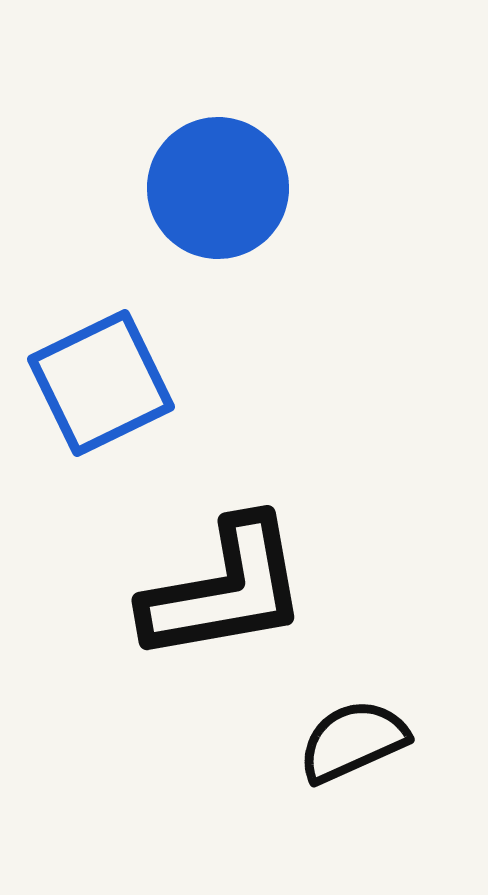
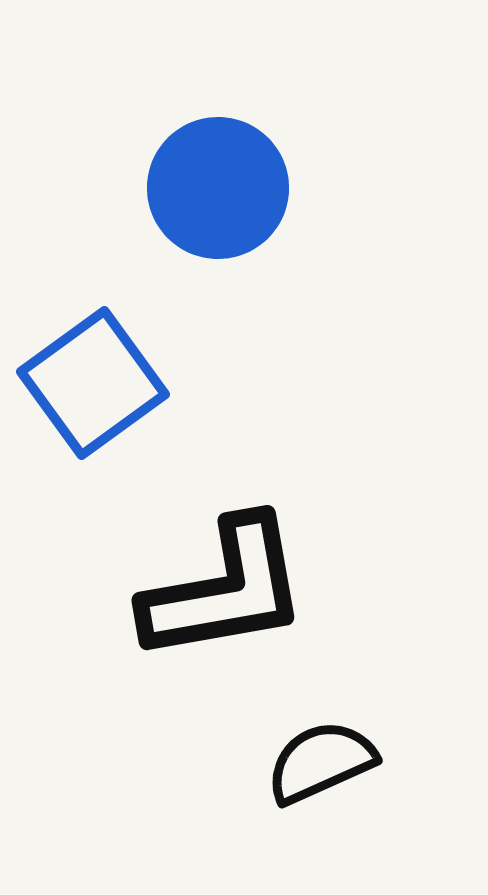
blue square: moved 8 px left; rotated 10 degrees counterclockwise
black semicircle: moved 32 px left, 21 px down
